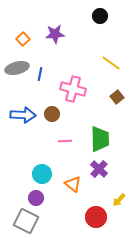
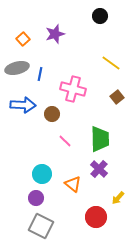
purple star: rotated 12 degrees counterclockwise
blue arrow: moved 10 px up
pink line: rotated 48 degrees clockwise
yellow arrow: moved 1 px left, 2 px up
gray square: moved 15 px right, 5 px down
